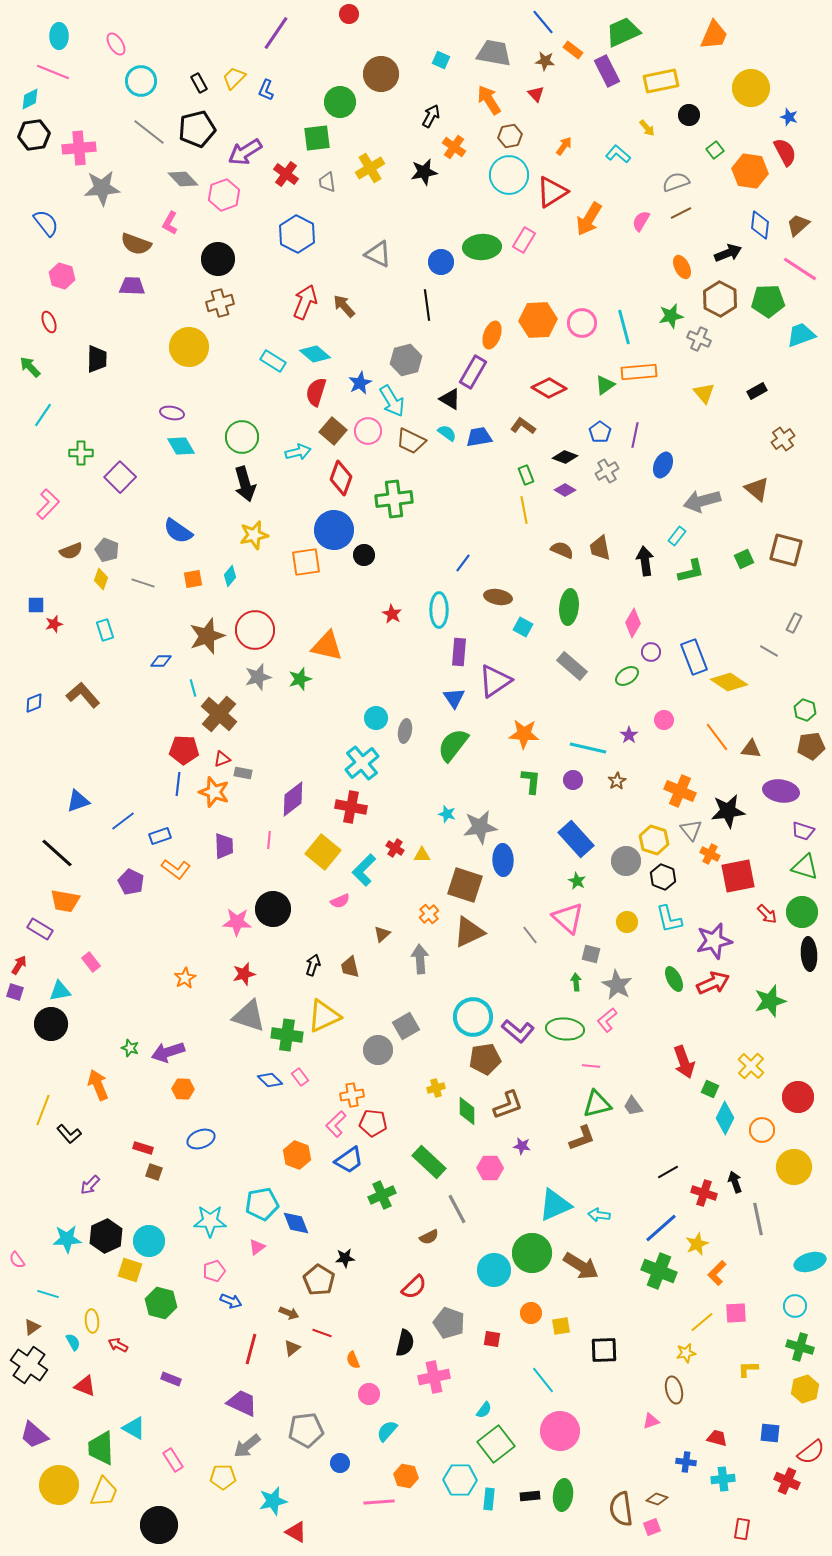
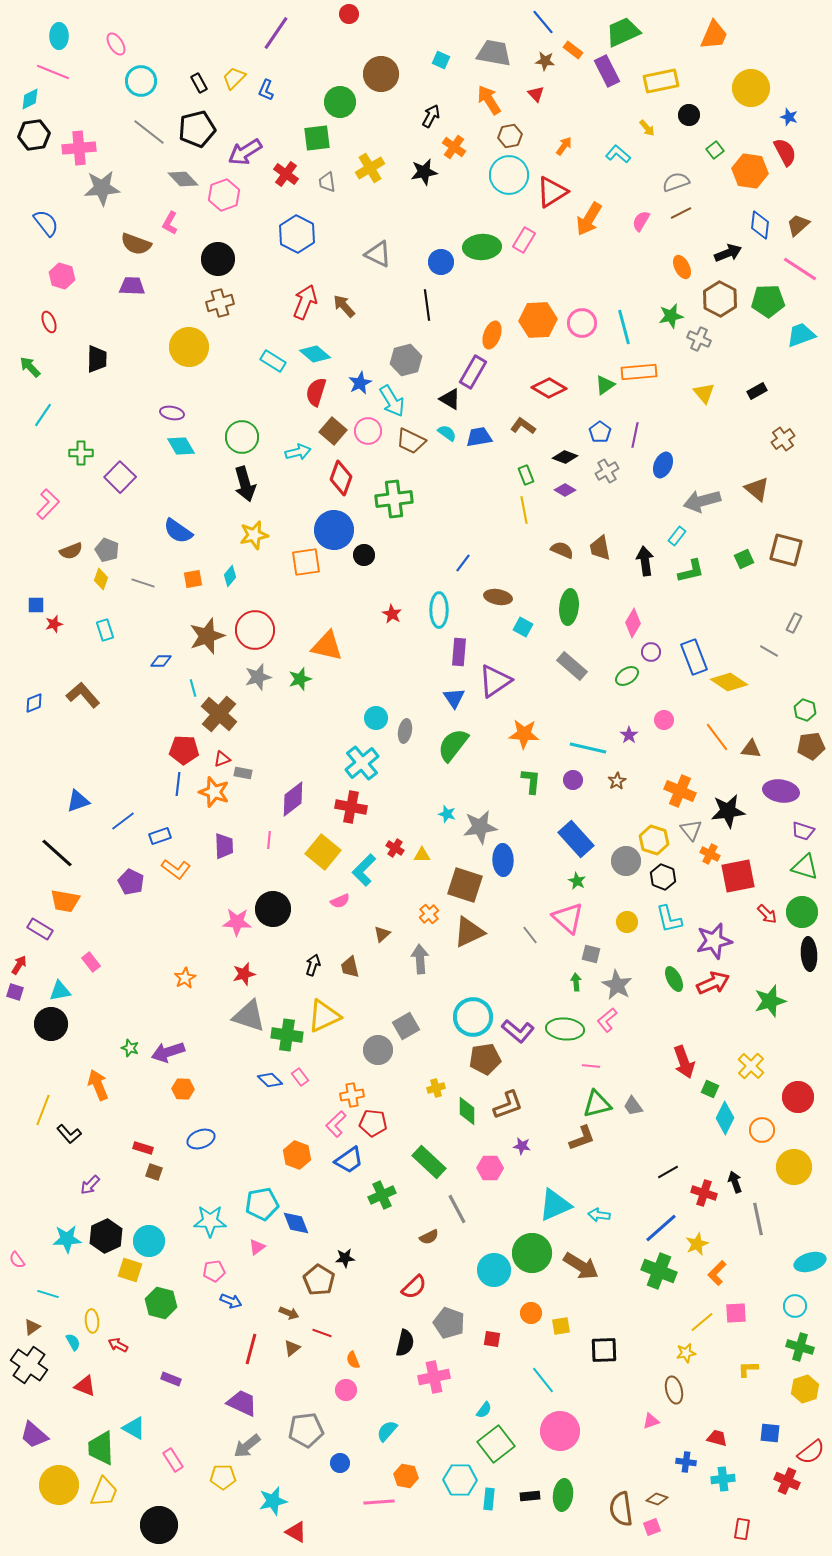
pink pentagon at (214, 1271): rotated 10 degrees clockwise
pink circle at (369, 1394): moved 23 px left, 4 px up
